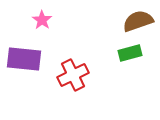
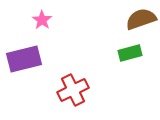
brown semicircle: moved 3 px right, 2 px up
purple rectangle: rotated 20 degrees counterclockwise
red cross: moved 15 px down
